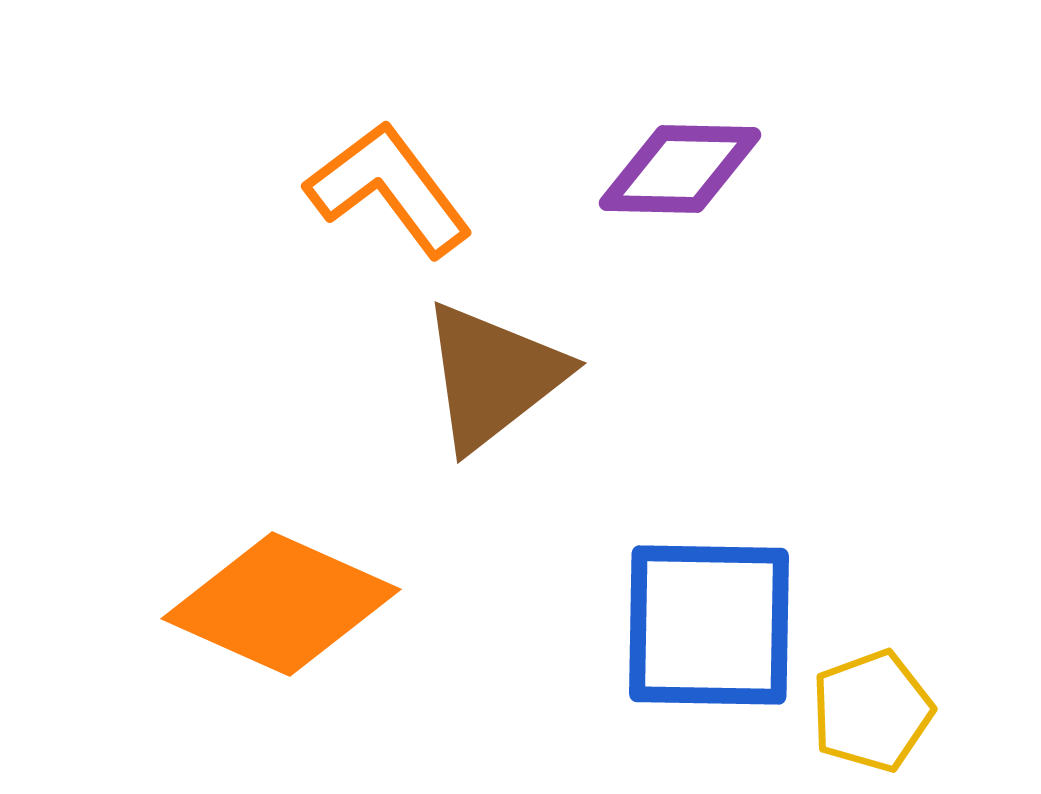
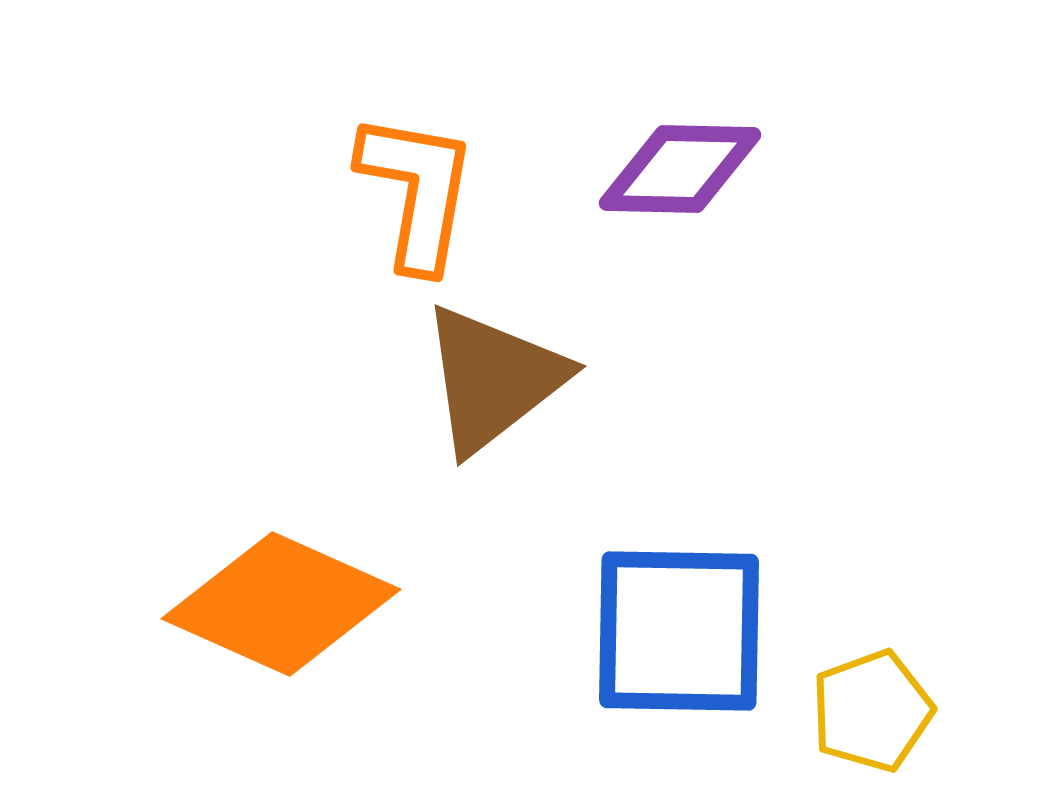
orange L-shape: moved 28 px right, 2 px down; rotated 47 degrees clockwise
brown triangle: moved 3 px down
blue square: moved 30 px left, 6 px down
